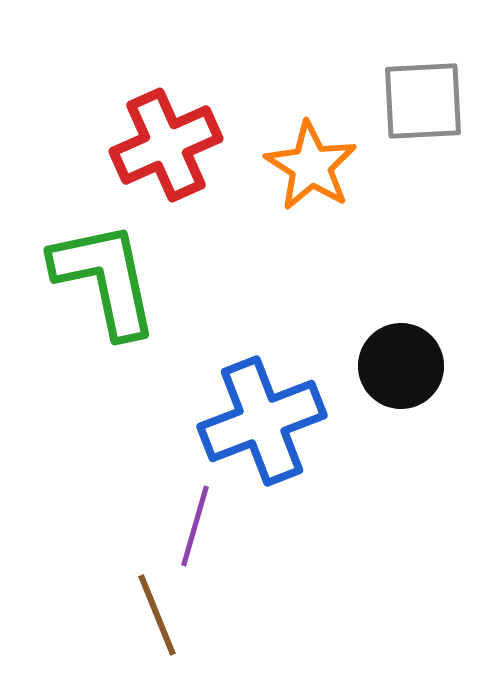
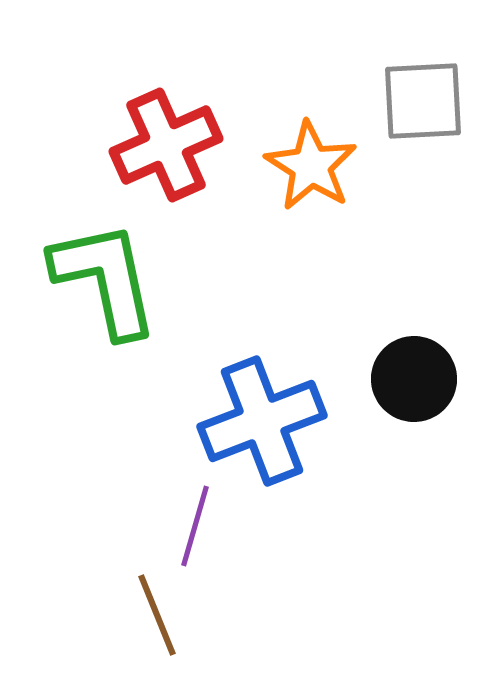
black circle: moved 13 px right, 13 px down
